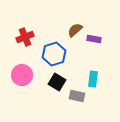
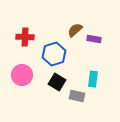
red cross: rotated 24 degrees clockwise
